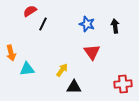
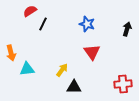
black arrow: moved 12 px right, 3 px down; rotated 24 degrees clockwise
